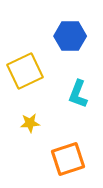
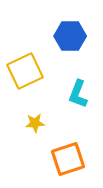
yellow star: moved 5 px right
